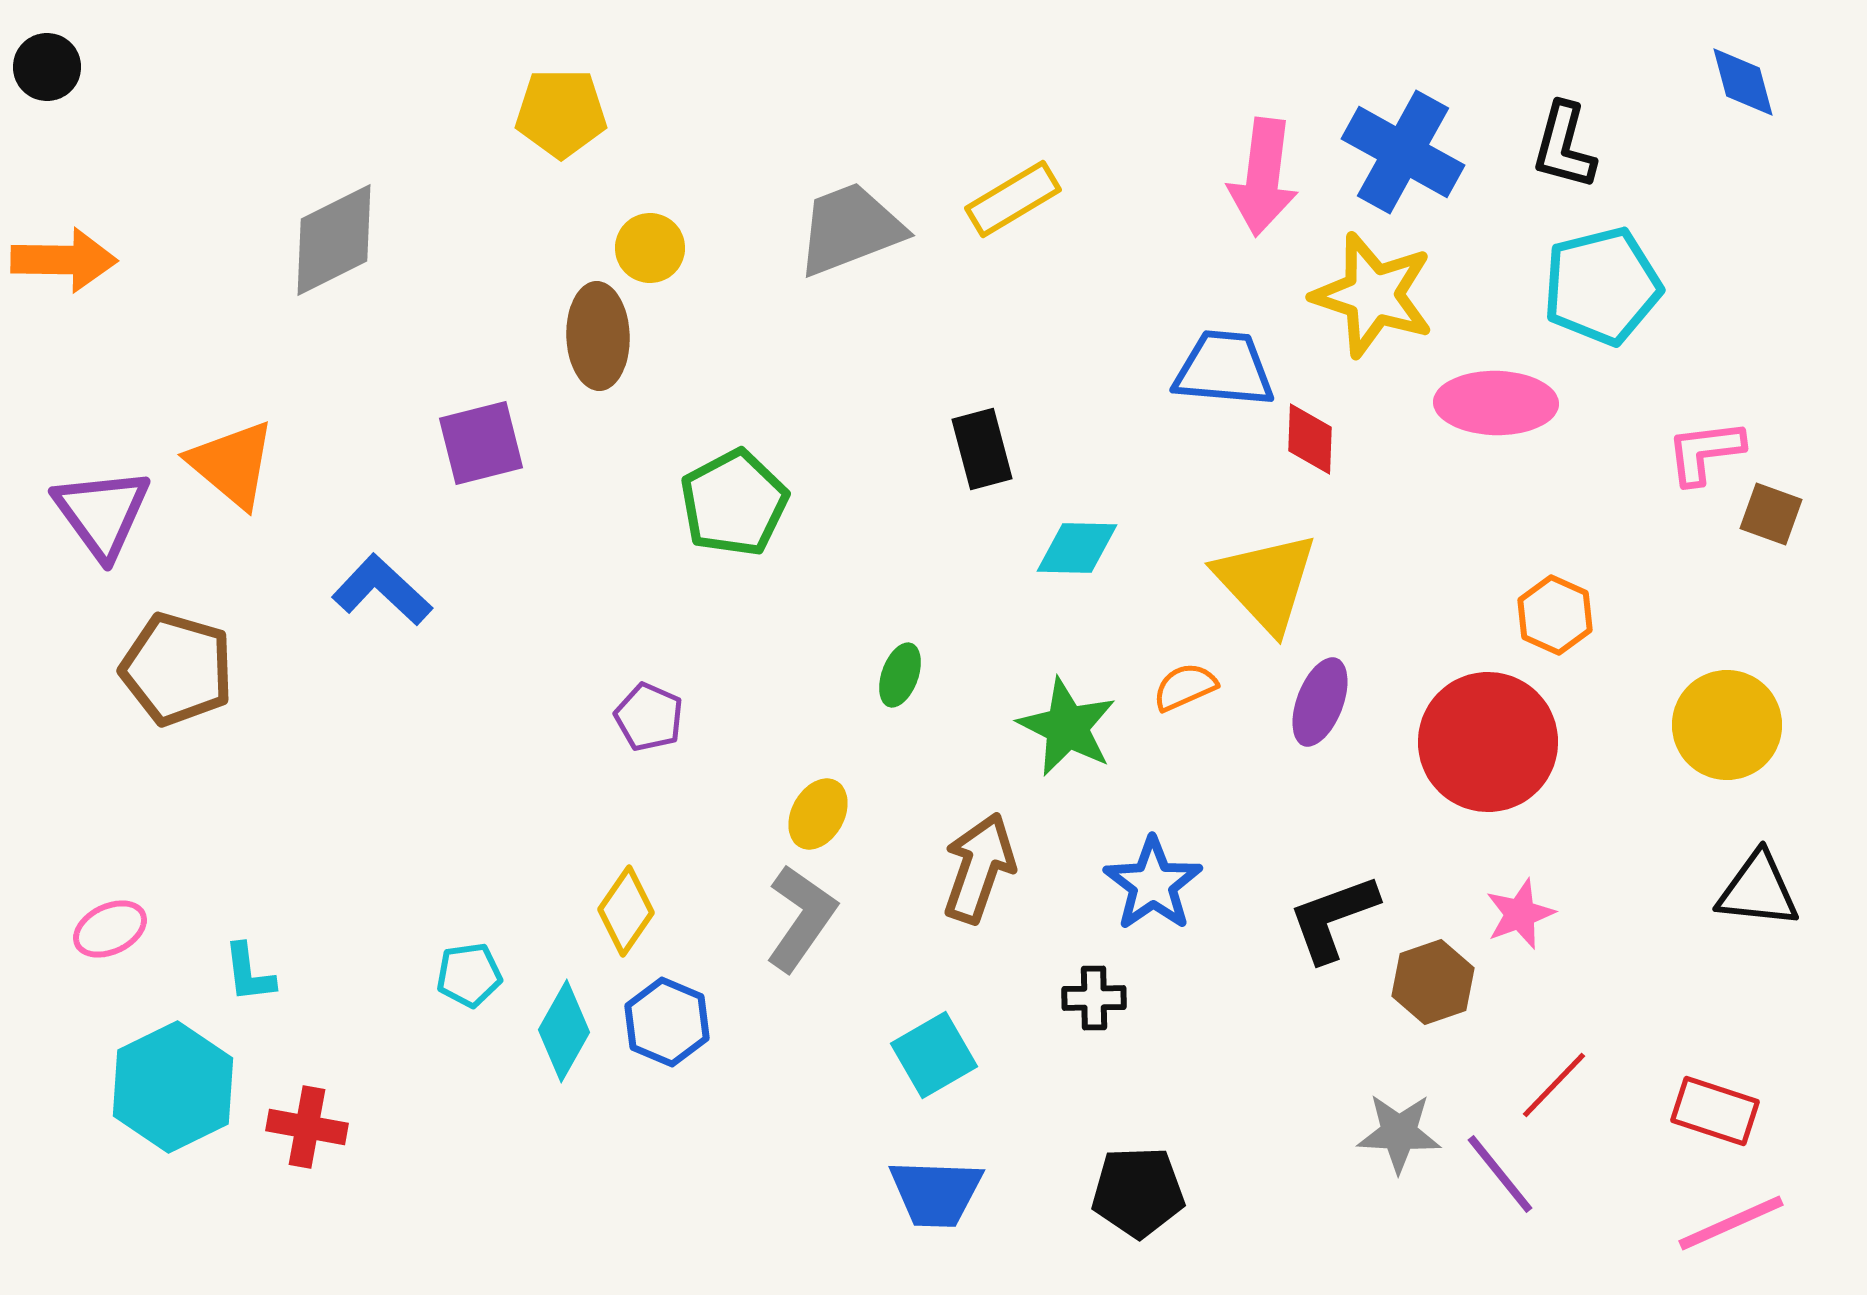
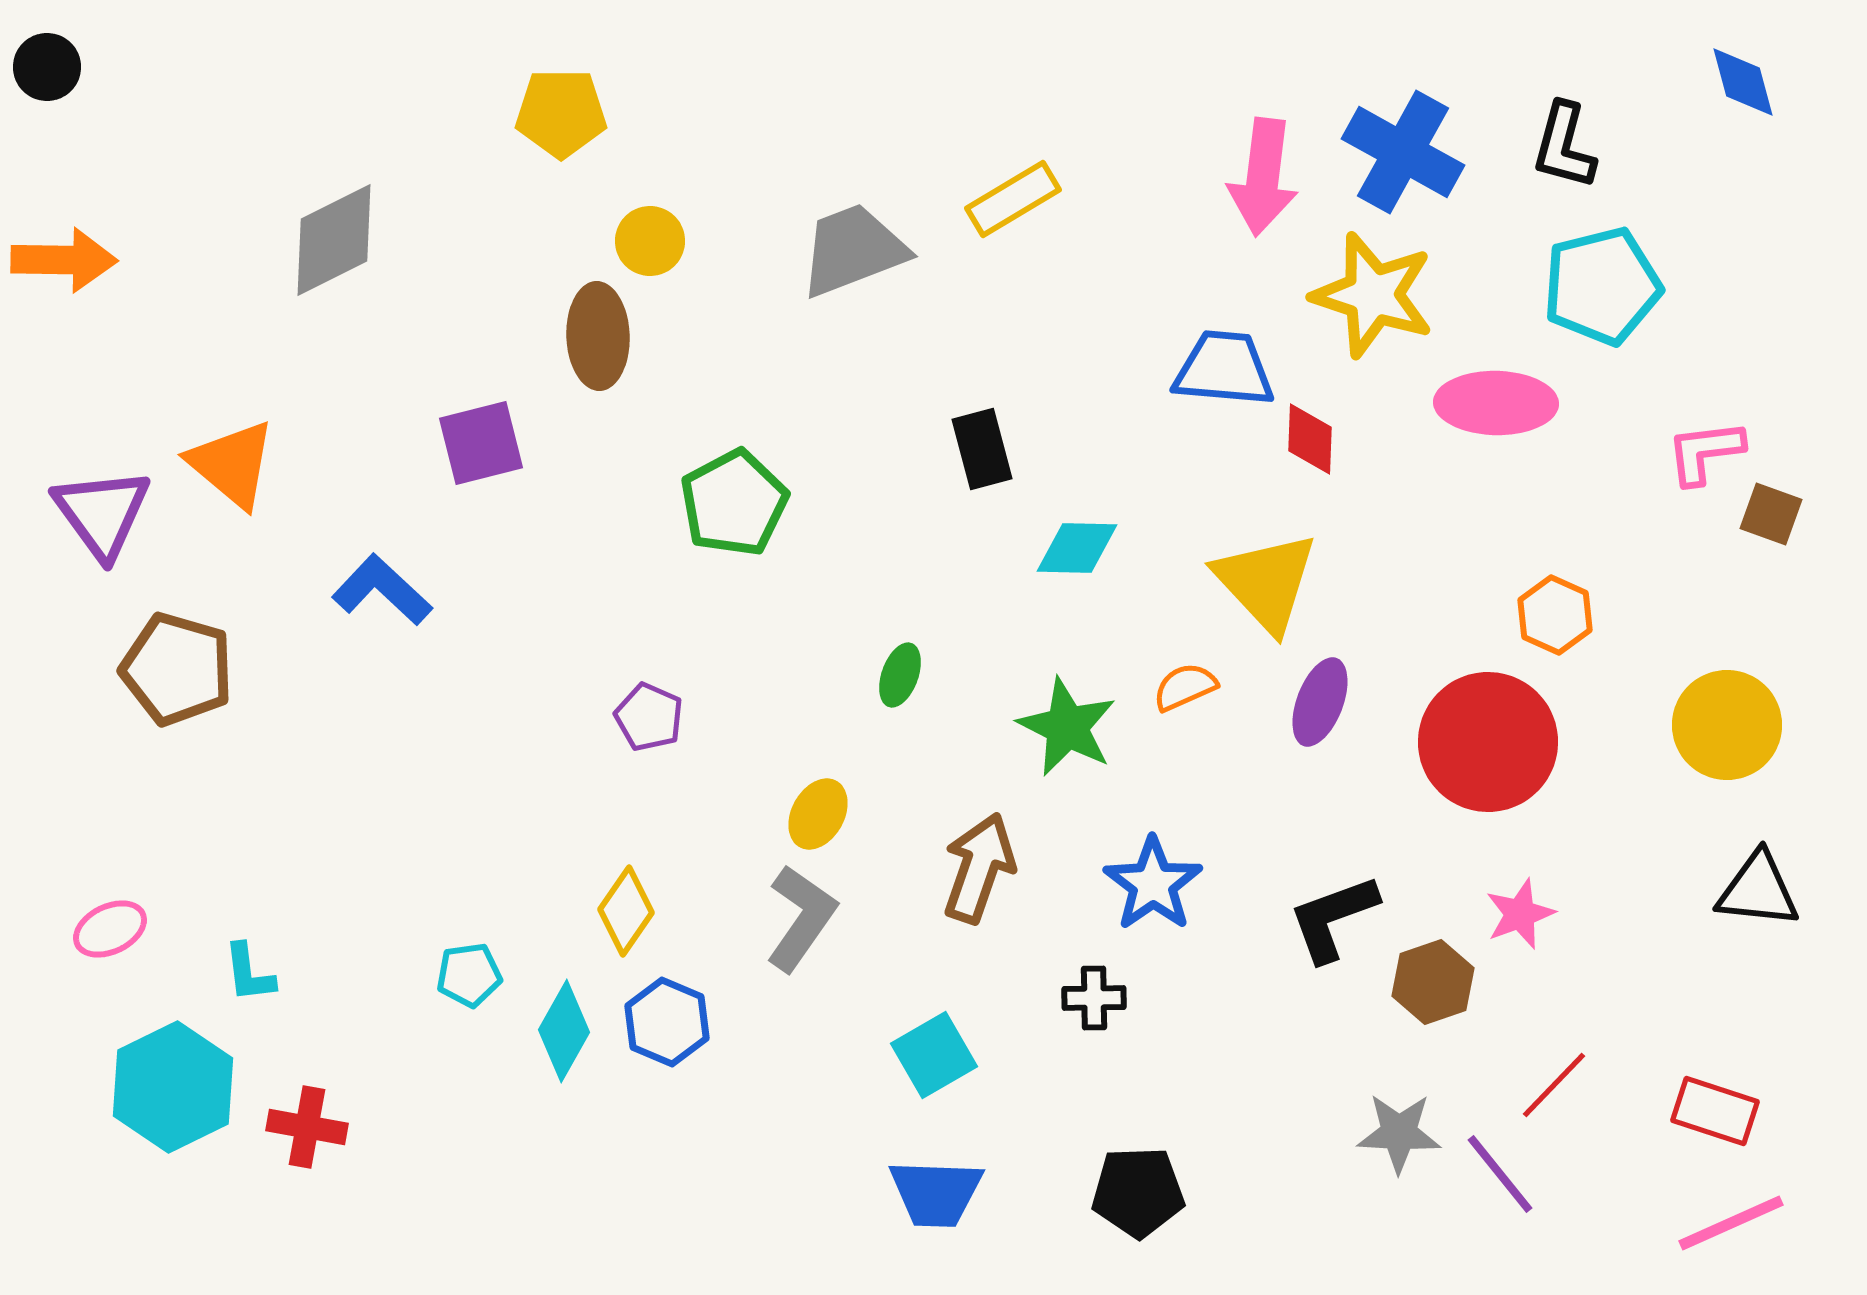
gray trapezoid at (850, 229): moved 3 px right, 21 px down
yellow circle at (650, 248): moved 7 px up
